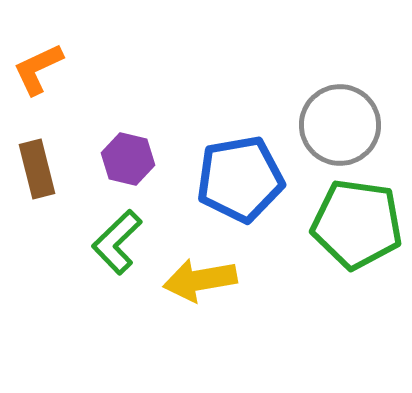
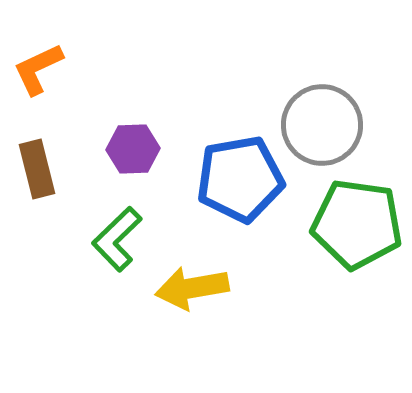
gray circle: moved 18 px left
purple hexagon: moved 5 px right, 10 px up; rotated 15 degrees counterclockwise
green L-shape: moved 3 px up
yellow arrow: moved 8 px left, 8 px down
